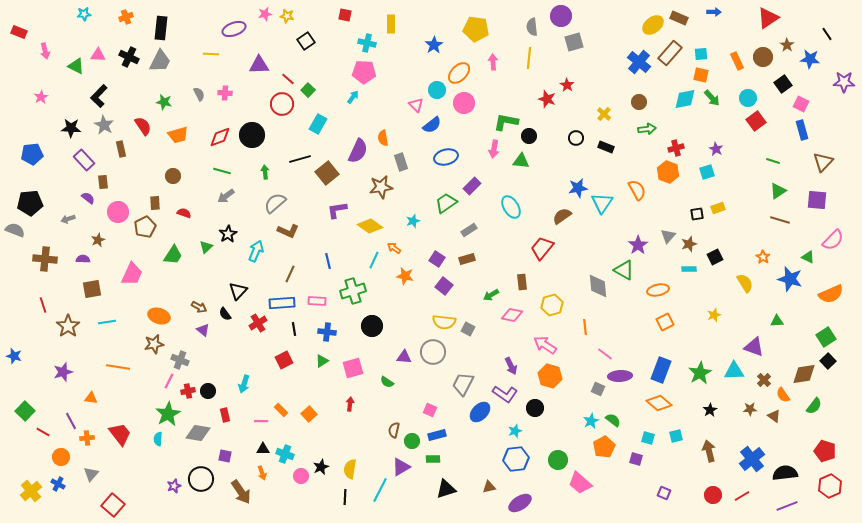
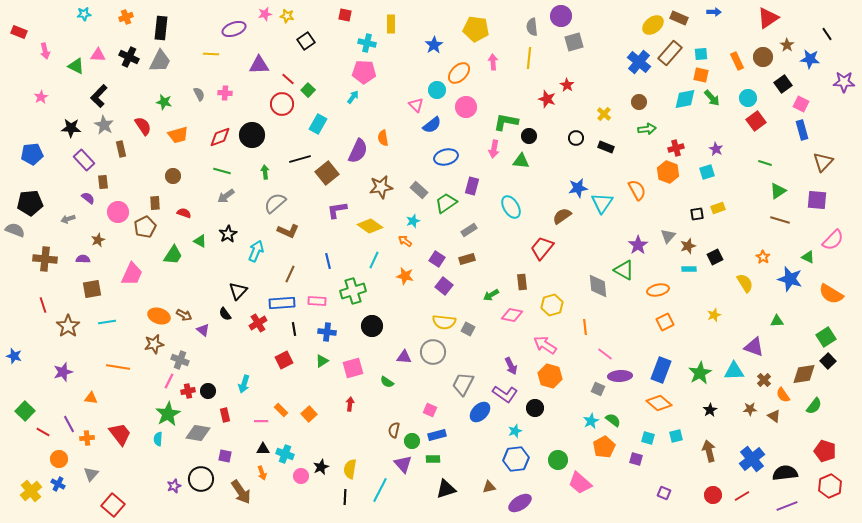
pink circle at (464, 103): moved 2 px right, 4 px down
green line at (773, 161): moved 8 px left, 2 px down
gray rectangle at (401, 162): moved 18 px right, 28 px down; rotated 30 degrees counterclockwise
purple rectangle at (472, 186): rotated 30 degrees counterclockwise
brown star at (689, 244): moved 1 px left, 2 px down
green triangle at (206, 247): moved 6 px left, 6 px up; rotated 48 degrees counterclockwise
orange arrow at (394, 248): moved 11 px right, 7 px up
orange semicircle at (831, 294): rotated 55 degrees clockwise
brown arrow at (199, 307): moved 15 px left, 8 px down
purple line at (71, 421): moved 2 px left, 3 px down
orange circle at (61, 457): moved 2 px left, 2 px down
purple triangle at (401, 467): moved 2 px right, 3 px up; rotated 42 degrees counterclockwise
